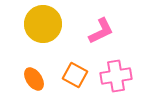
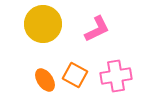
pink L-shape: moved 4 px left, 2 px up
orange ellipse: moved 11 px right, 1 px down
